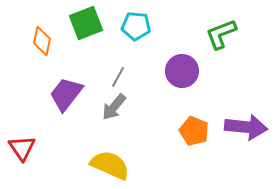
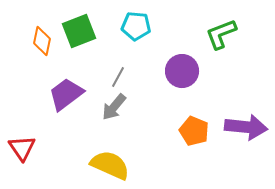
green square: moved 7 px left, 8 px down
purple trapezoid: rotated 15 degrees clockwise
